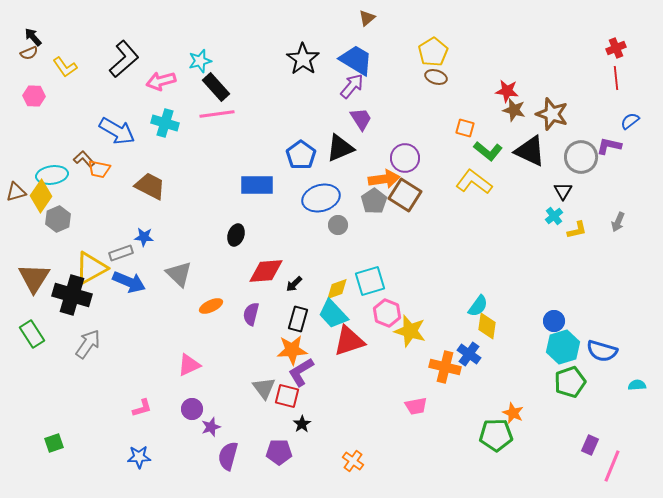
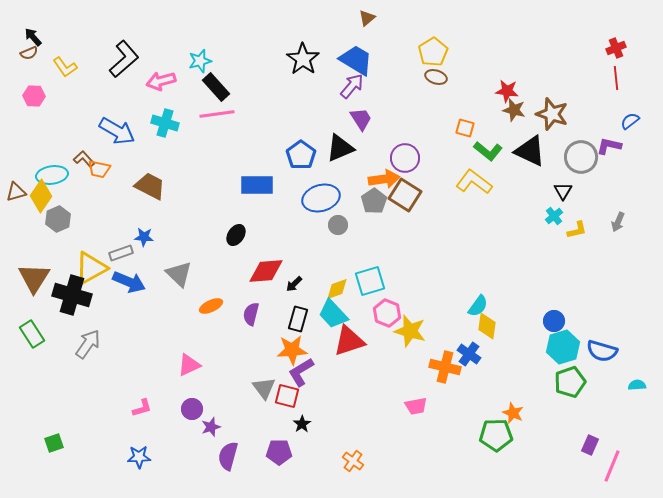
black ellipse at (236, 235): rotated 15 degrees clockwise
